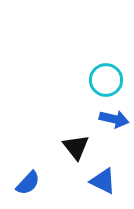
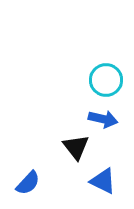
blue arrow: moved 11 px left
